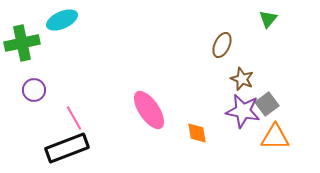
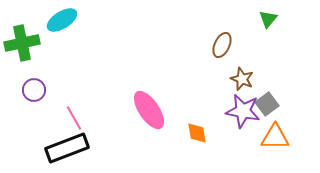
cyan ellipse: rotated 8 degrees counterclockwise
